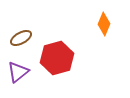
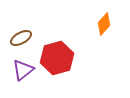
orange diamond: rotated 20 degrees clockwise
purple triangle: moved 5 px right, 2 px up
